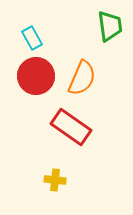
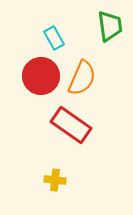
cyan rectangle: moved 22 px right
red circle: moved 5 px right
red rectangle: moved 2 px up
